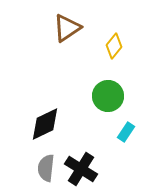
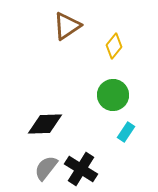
brown triangle: moved 2 px up
green circle: moved 5 px right, 1 px up
black diamond: rotated 24 degrees clockwise
gray semicircle: rotated 32 degrees clockwise
